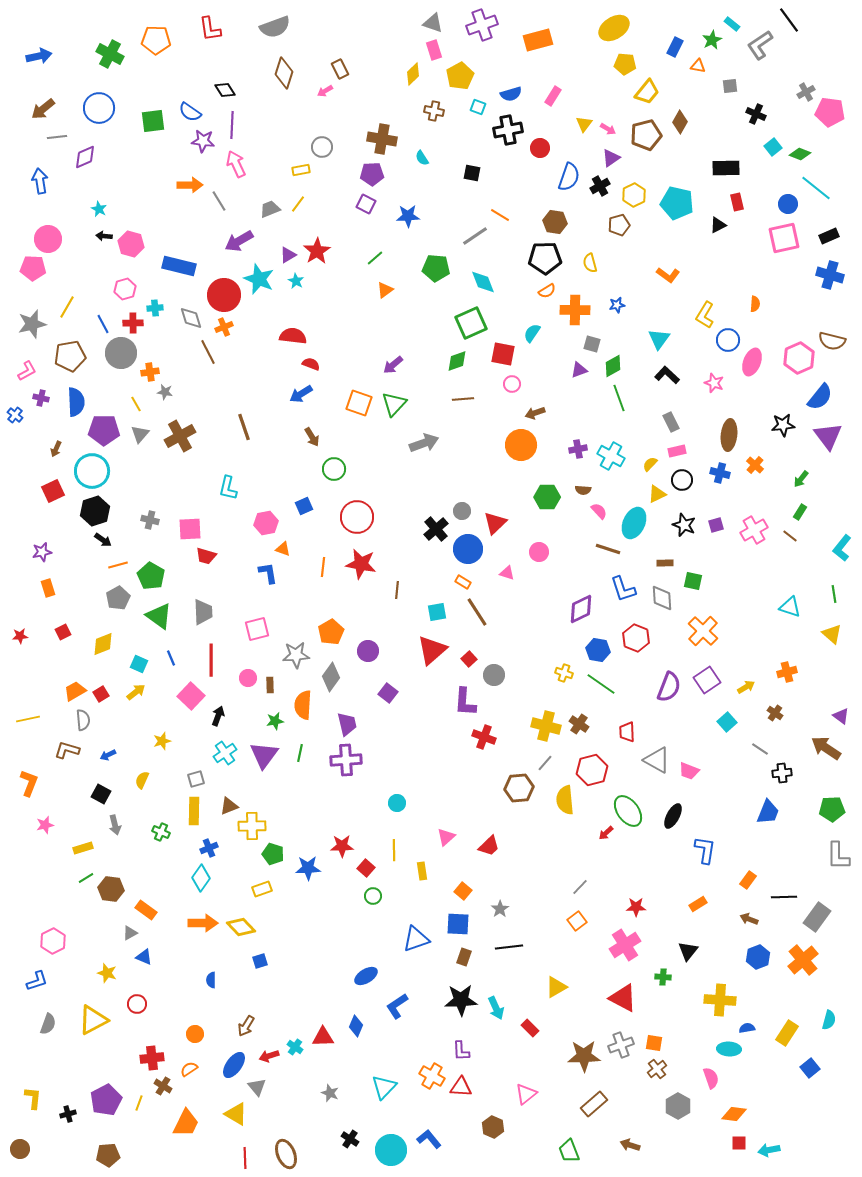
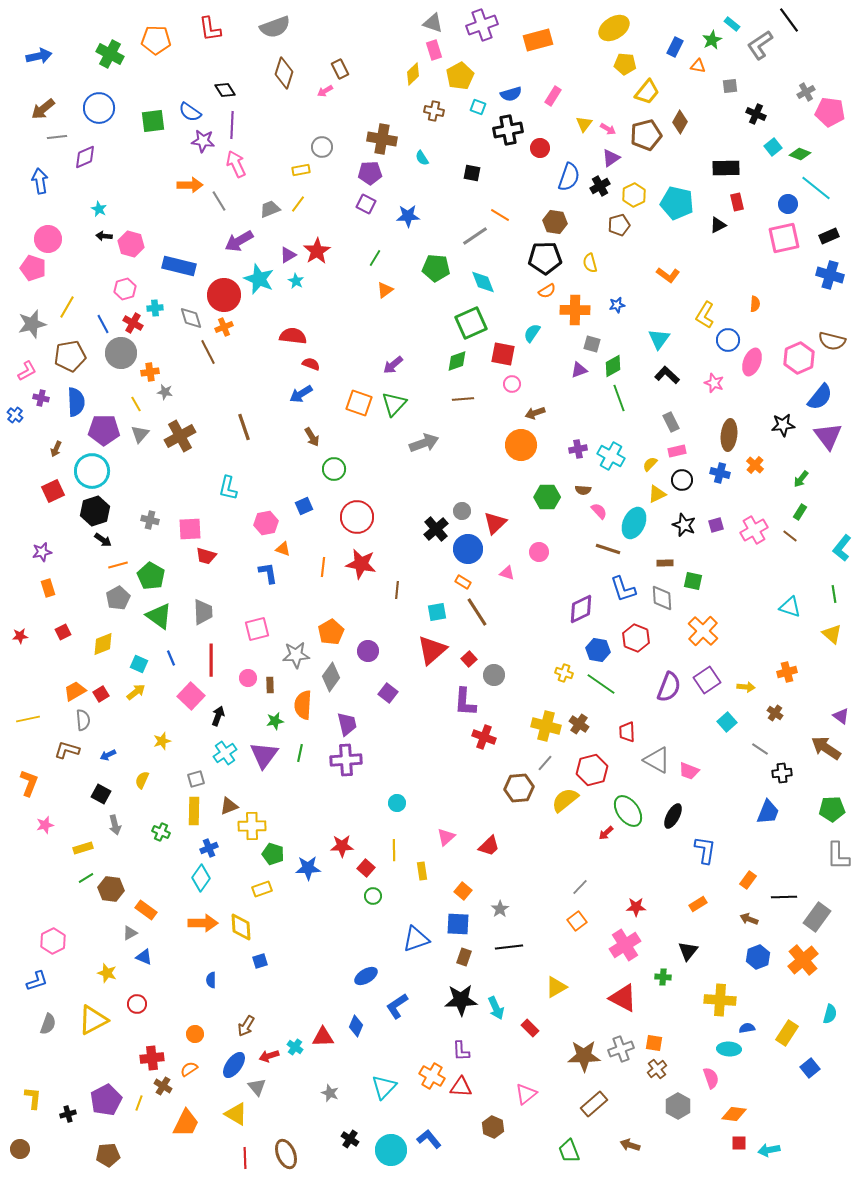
purple pentagon at (372, 174): moved 2 px left, 1 px up
green line at (375, 258): rotated 18 degrees counterclockwise
pink pentagon at (33, 268): rotated 15 degrees clockwise
red cross at (133, 323): rotated 30 degrees clockwise
yellow arrow at (746, 687): rotated 36 degrees clockwise
yellow semicircle at (565, 800): rotated 56 degrees clockwise
yellow diamond at (241, 927): rotated 40 degrees clockwise
cyan semicircle at (829, 1020): moved 1 px right, 6 px up
gray cross at (621, 1045): moved 4 px down
